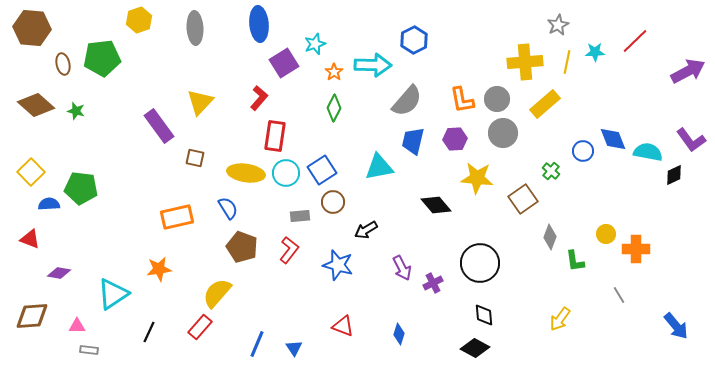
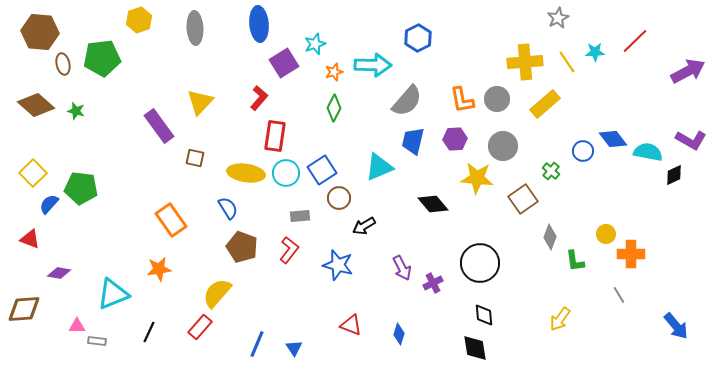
gray star at (558, 25): moved 7 px up
brown hexagon at (32, 28): moved 8 px right, 4 px down
blue hexagon at (414, 40): moved 4 px right, 2 px up
yellow line at (567, 62): rotated 45 degrees counterclockwise
orange star at (334, 72): rotated 18 degrees clockwise
gray circle at (503, 133): moved 13 px down
blue diamond at (613, 139): rotated 16 degrees counterclockwise
purple L-shape at (691, 140): rotated 24 degrees counterclockwise
cyan triangle at (379, 167): rotated 12 degrees counterclockwise
yellow square at (31, 172): moved 2 px right, 1 px down
brown circle at (333, 202): moved 6 px right, 4 px up
blue semicircle at (49, 204): rotated 45 degrees counterclockwise
black diamond at (436, 205): moved 3 px left, 1 px up
orange rectangle at (177, 217): moved 6 px left, 3 px down; rotated 68 degrees clockwise
black arrow at (366, 230): moved 2 px left, 4 px up
orange cross at (636, 249): moved 5 px left, 5 px down
cyan triangle at (113, 294): rotated 12 degrees clockwise
brown diamond at (32, 316): moved 8 px left, 7 px up
red triangle at (343, 326): moved 8 px right, 1 px up
black diamond at (475, 348): rotated 52 degrees clockwise
gray rectangle at (89, 350): moved 8 px right, 9 px up
